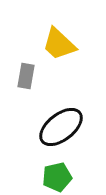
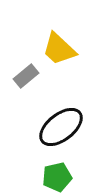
yellow trapezoid: moved 5 px down
gray rectangle: rotated 40 degrees clockwise
